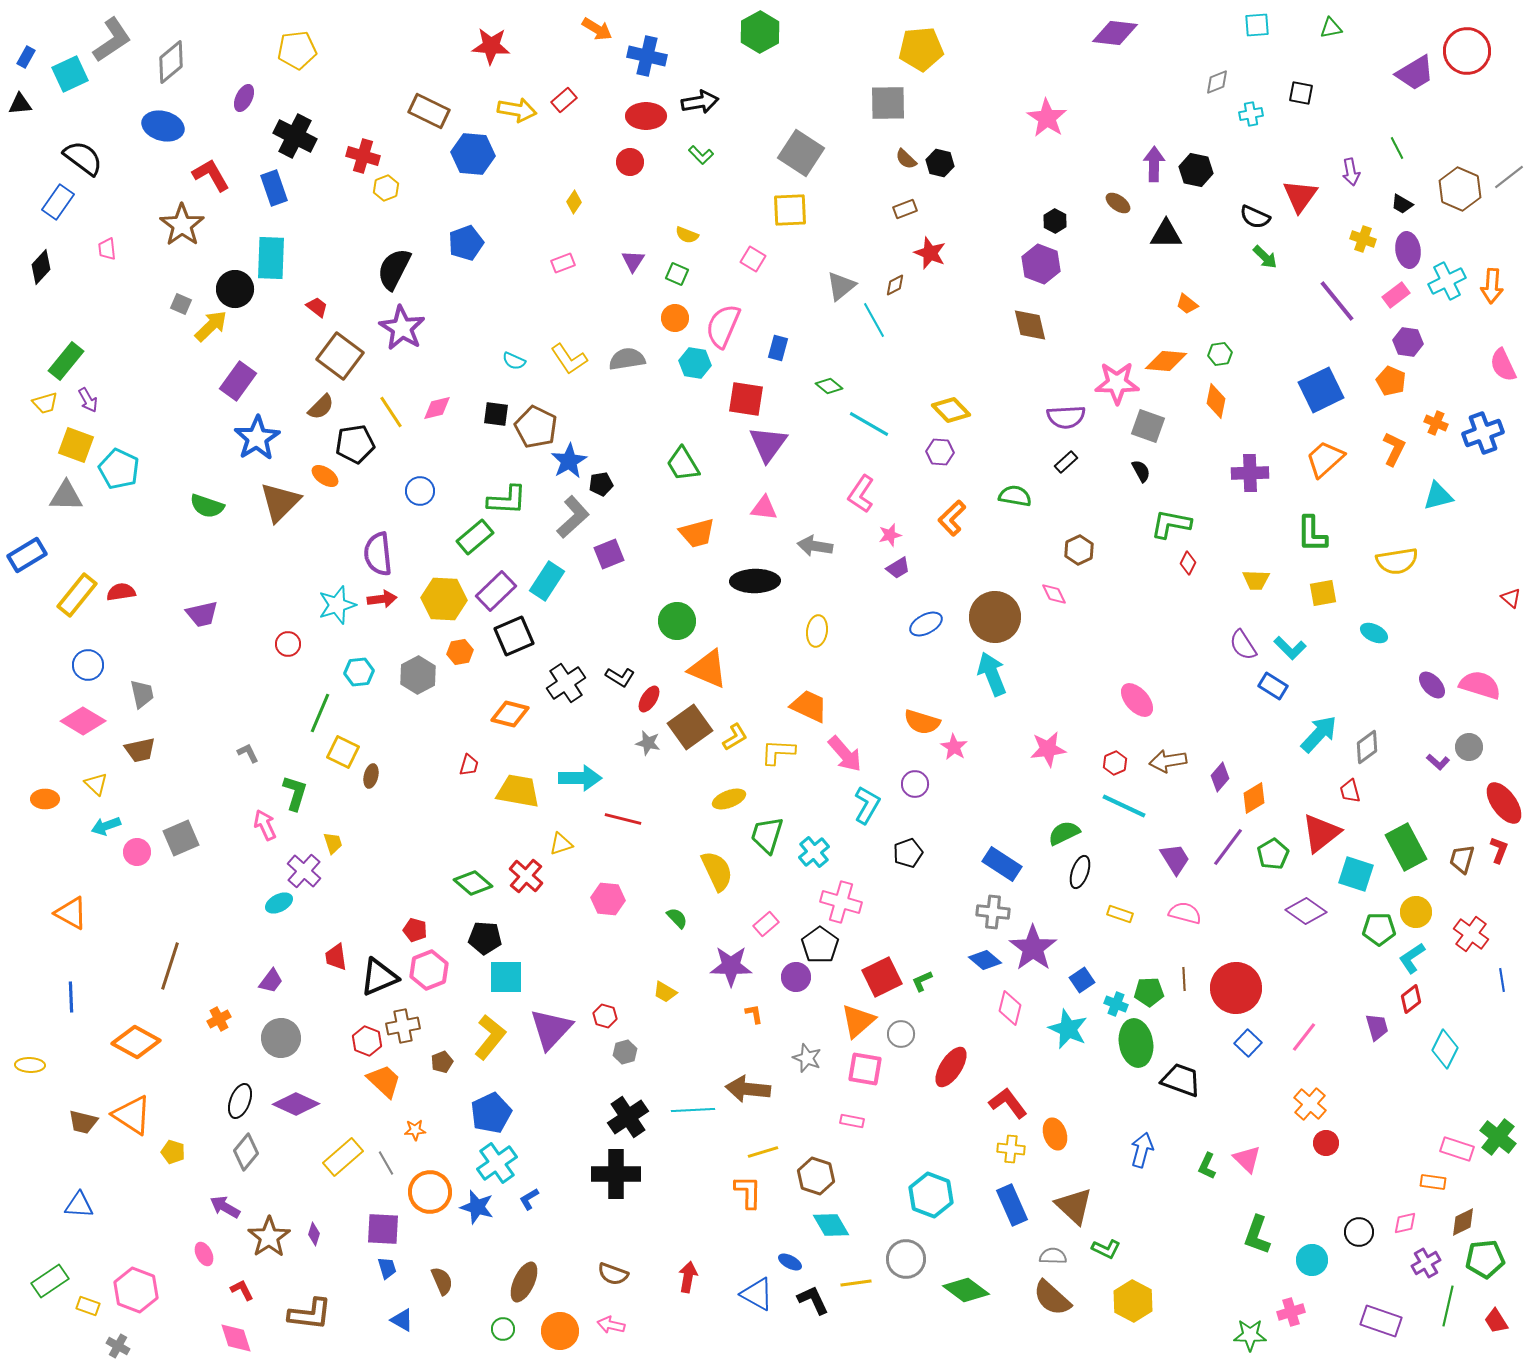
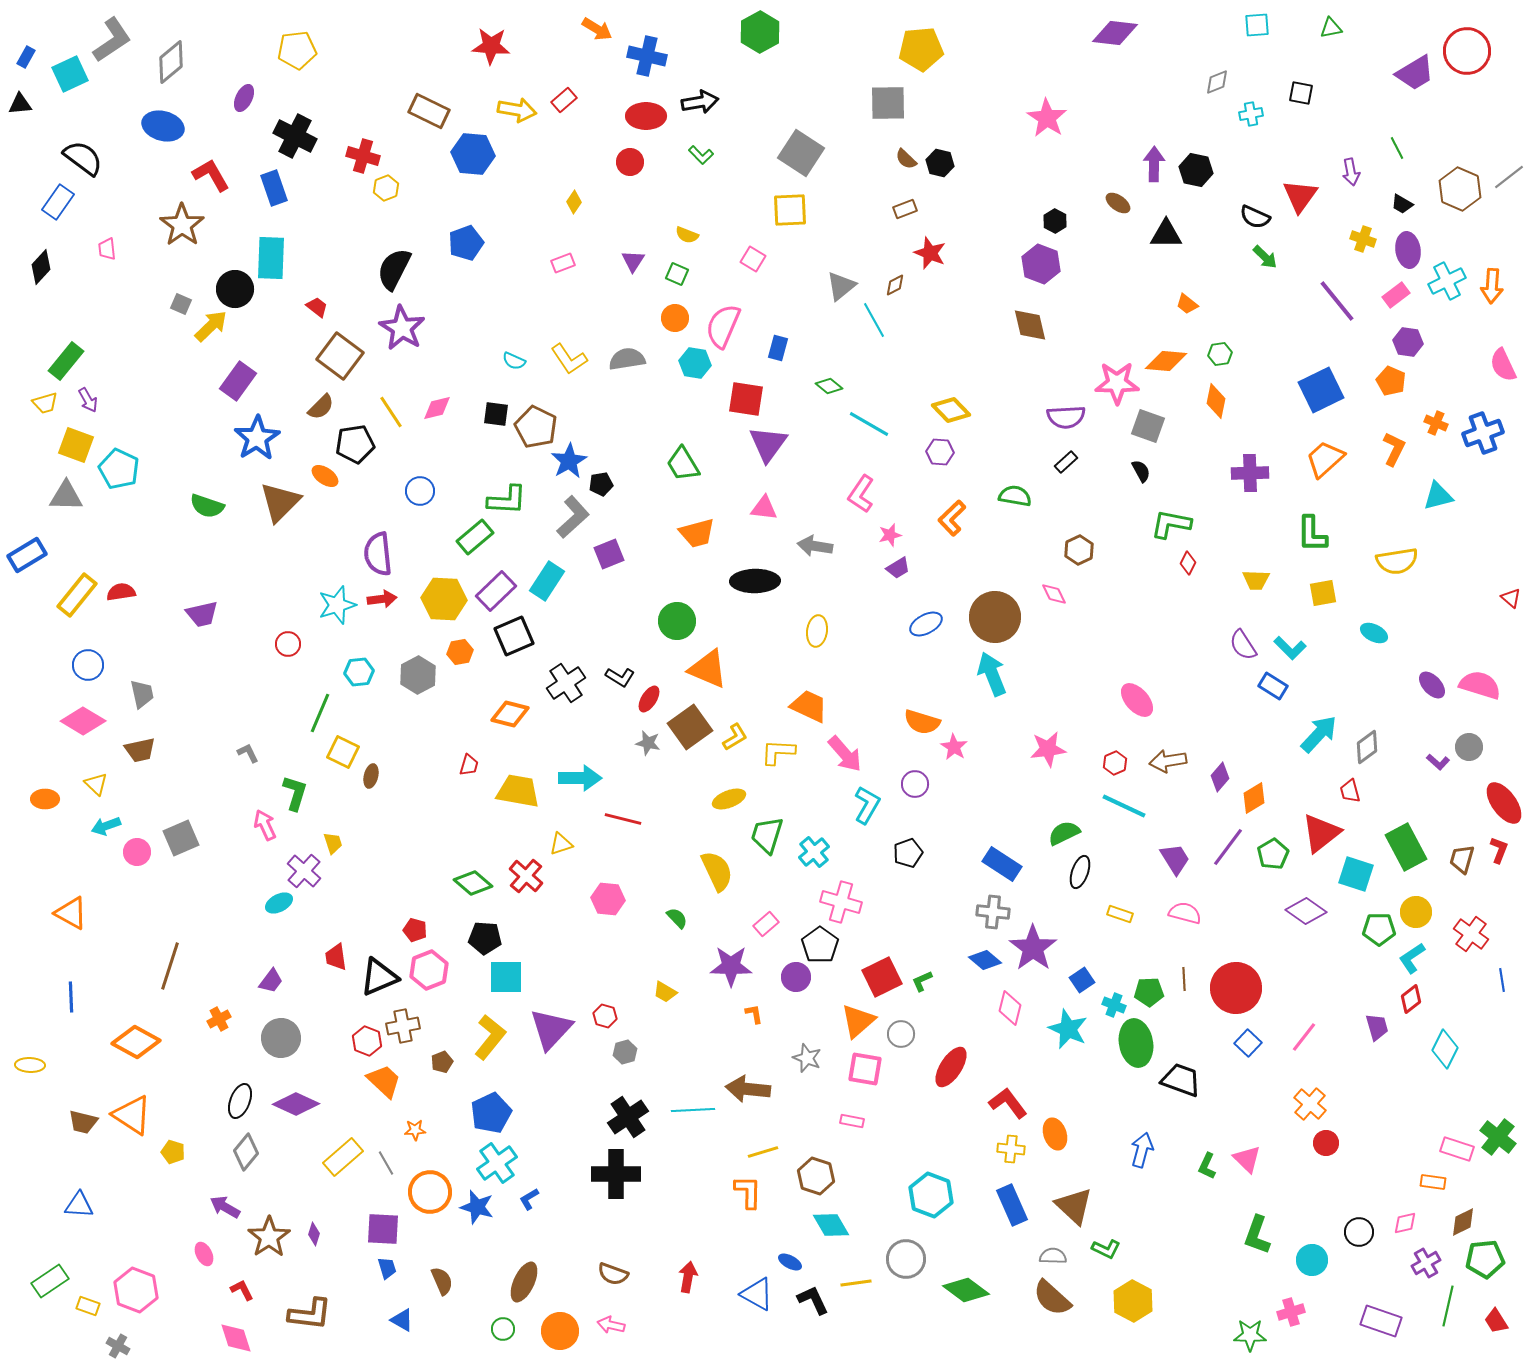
cyan cross at (1116, 1004): moved 2 px left, 1 px down
